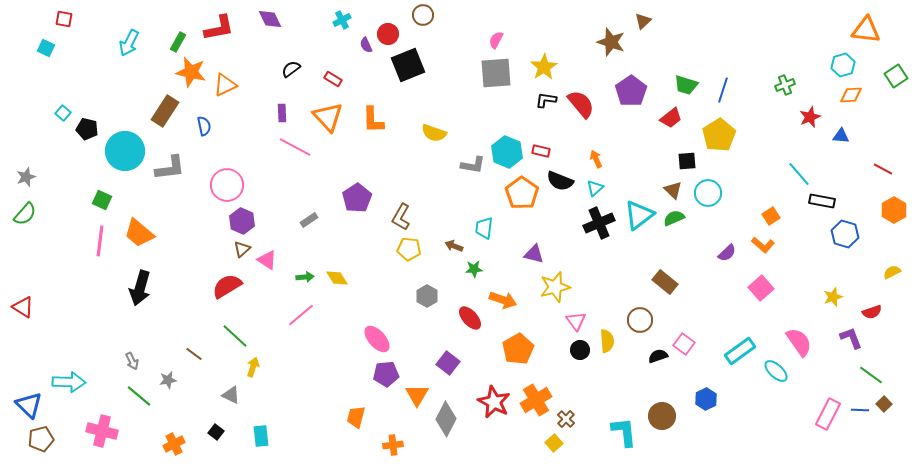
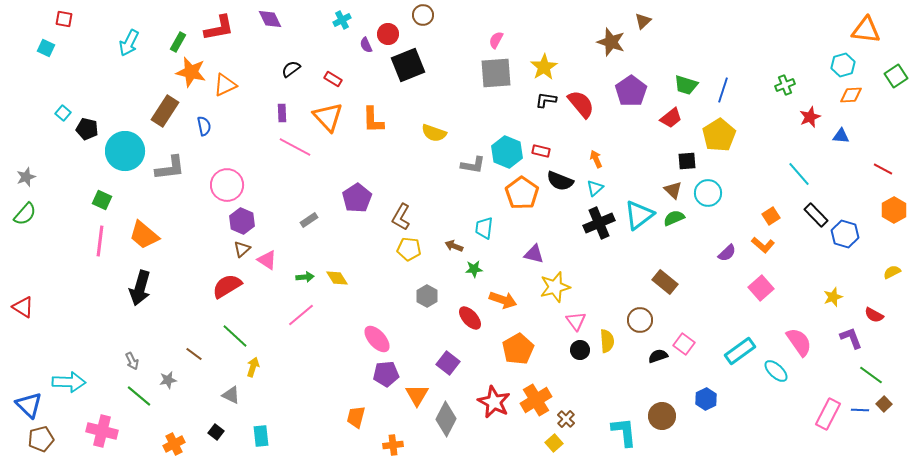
black rectangle at (822, 201): moved 6 px left, 14 px down; rotated 35 degrees clockwise
orange trapezoid at (139, 233): moved 5 px right, 2 px down
red semicircle at (872, 312): moved 2 px right, 3 px down; rotated 48 degrees clockwise
